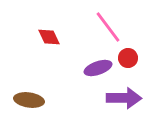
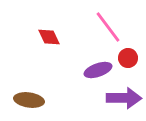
purple ellipse: moved 2 px down
